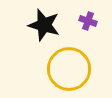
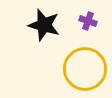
yellow circle: moved 16 px right
